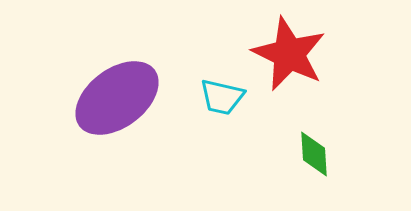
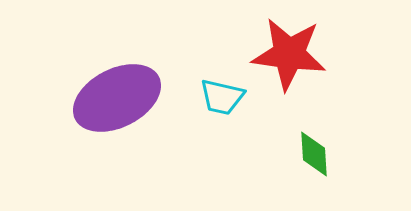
red star: rotated 18 degrees counterclockwise
purple ellipse: rotated 10 degrees clockwise
